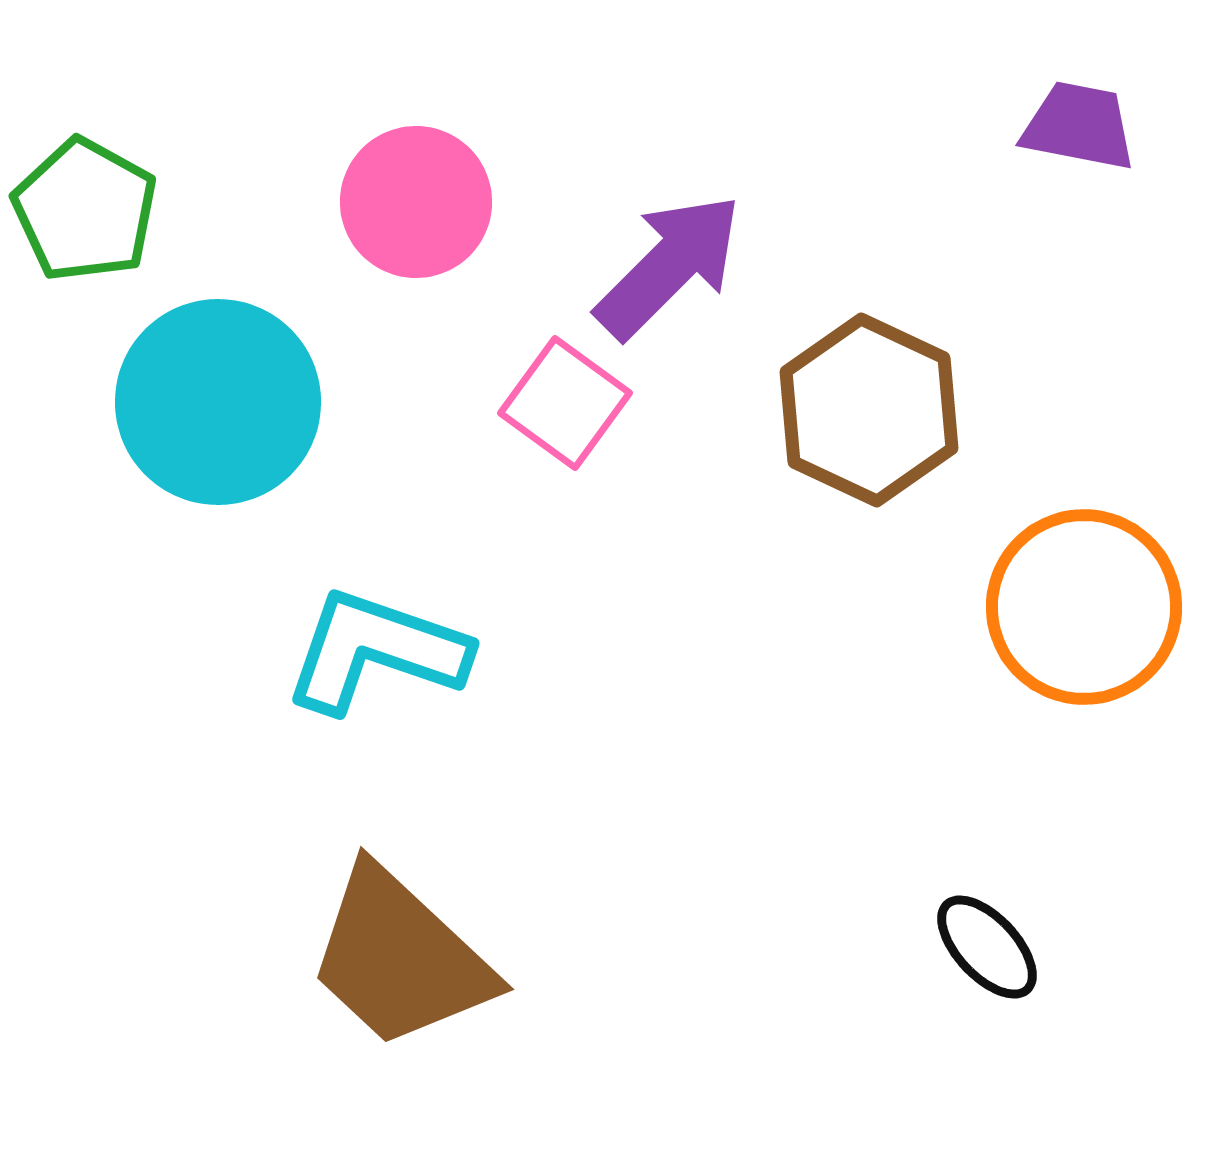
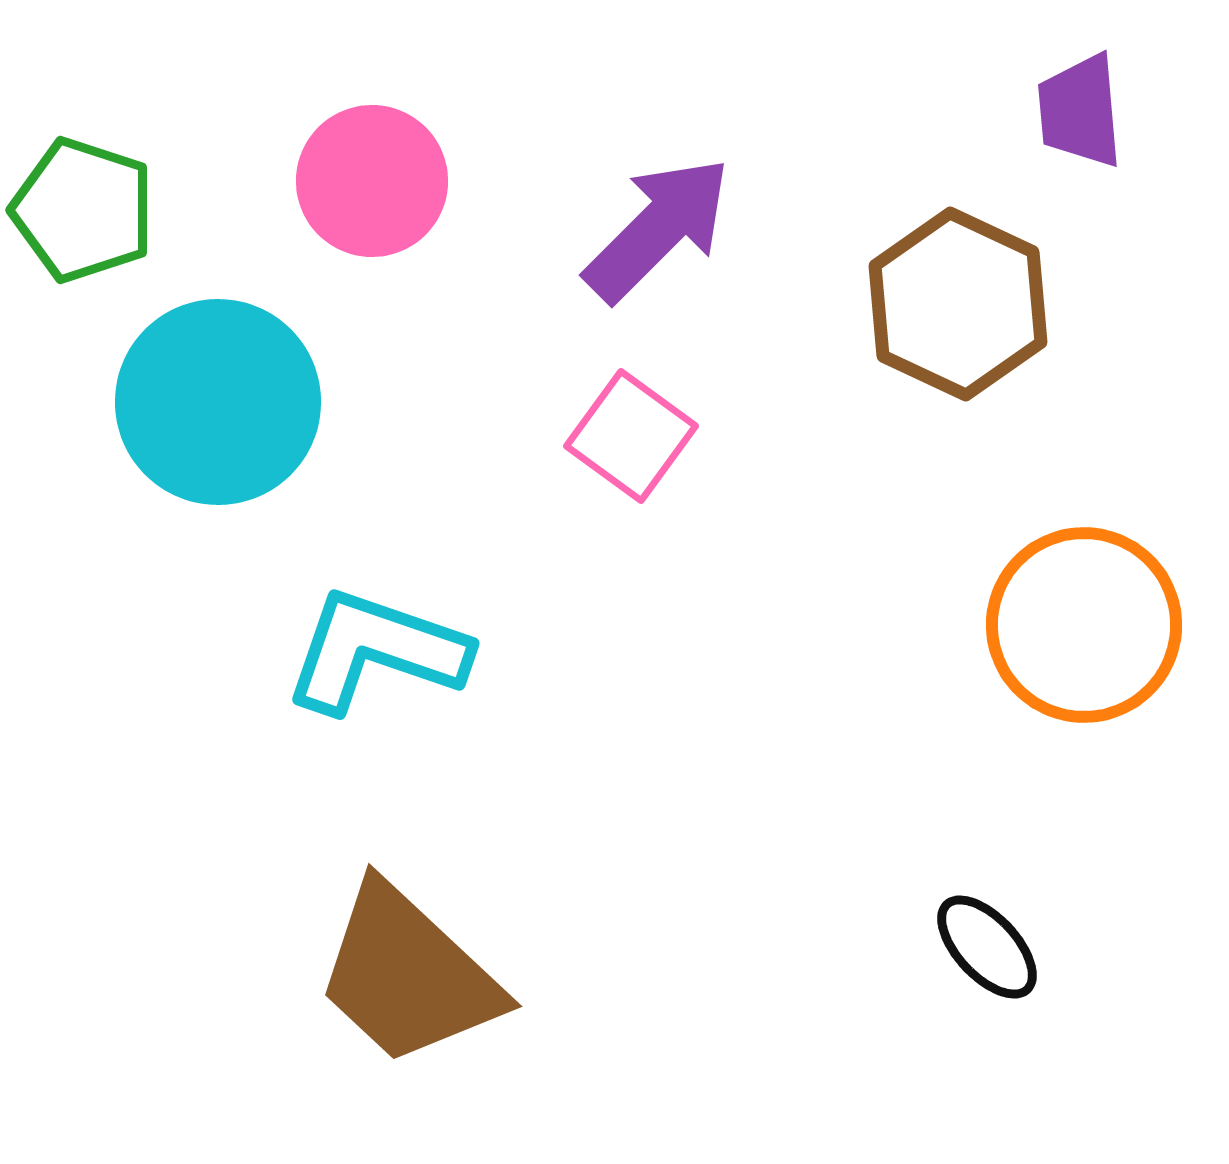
purple trapezoid: moved 1 px right, 15 px up; rotated 106 degrees counterclockwise
pink circle: moved 44 px left, 21 px up
green pentagon: moved 2 px left; rotated 11 degrees counterclockwise
purple arrow: moved 11 px left, 37 px up
pink square: moved 66 px right, 33 px down
brown hexagon: moved 89 px right, 106 px up
orange circle: moved 18 px down
brown trapezoid: moved 8 px right, 17 px down
